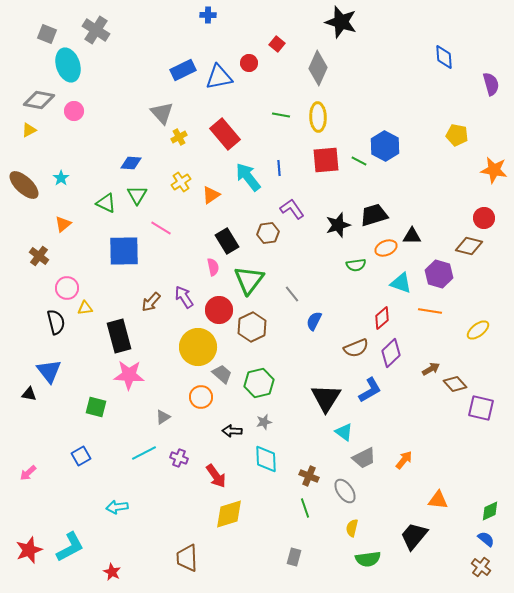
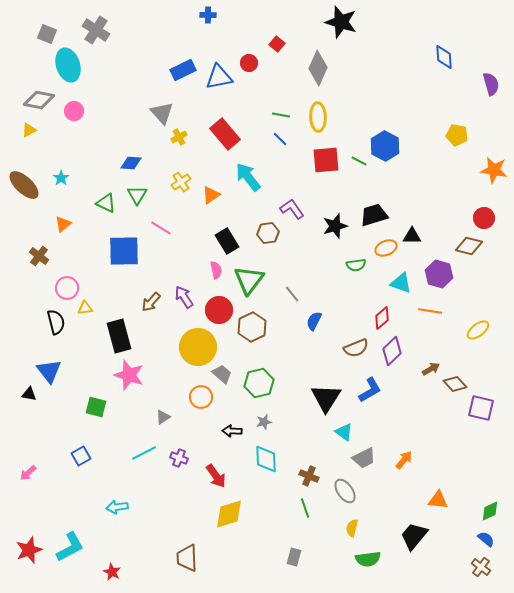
blue line at (279, 168): moved 1 px right, 29 px up; rotated 42 degrees counterclockwise
black star at (338, 225): moved 3 px left, 1 px down
pink semicircle at (213, 267): moved 3 px right, 3 px down
purple diamond at (391, 353): moved 1 px right, 2 px up
pink star at (129, 375): rotated 16 degrees clockwise
